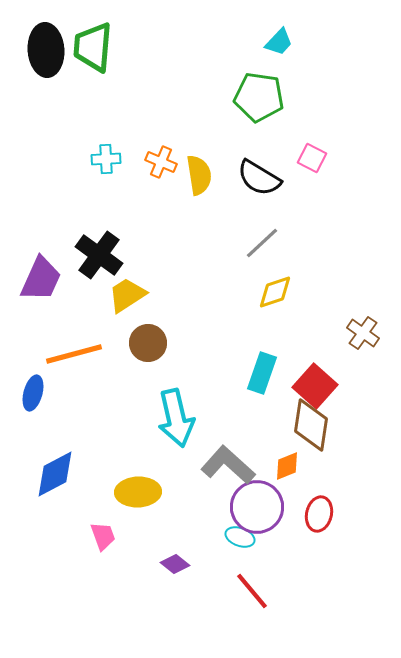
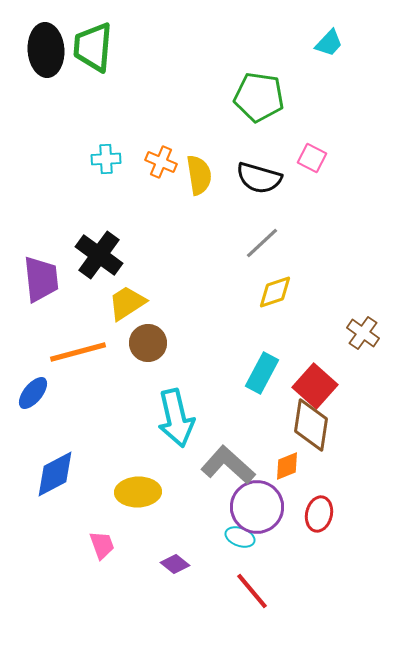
cyan trapezoid: moved 50 px right, 1 px down
black semicircle: rotated 15 degrees counterclockwise
purple trapezoid: rotated 30 degrees counterclockwise
yellow trapezoid: moved 8 px down
orange line: moved 4 px right, 2 px up
cyan rectangle: rotated 9 degrees clockwise
blue ellipse: rotated 24 degrees clockwise
pink trapezoid: moved 1 px left, 9 px down
